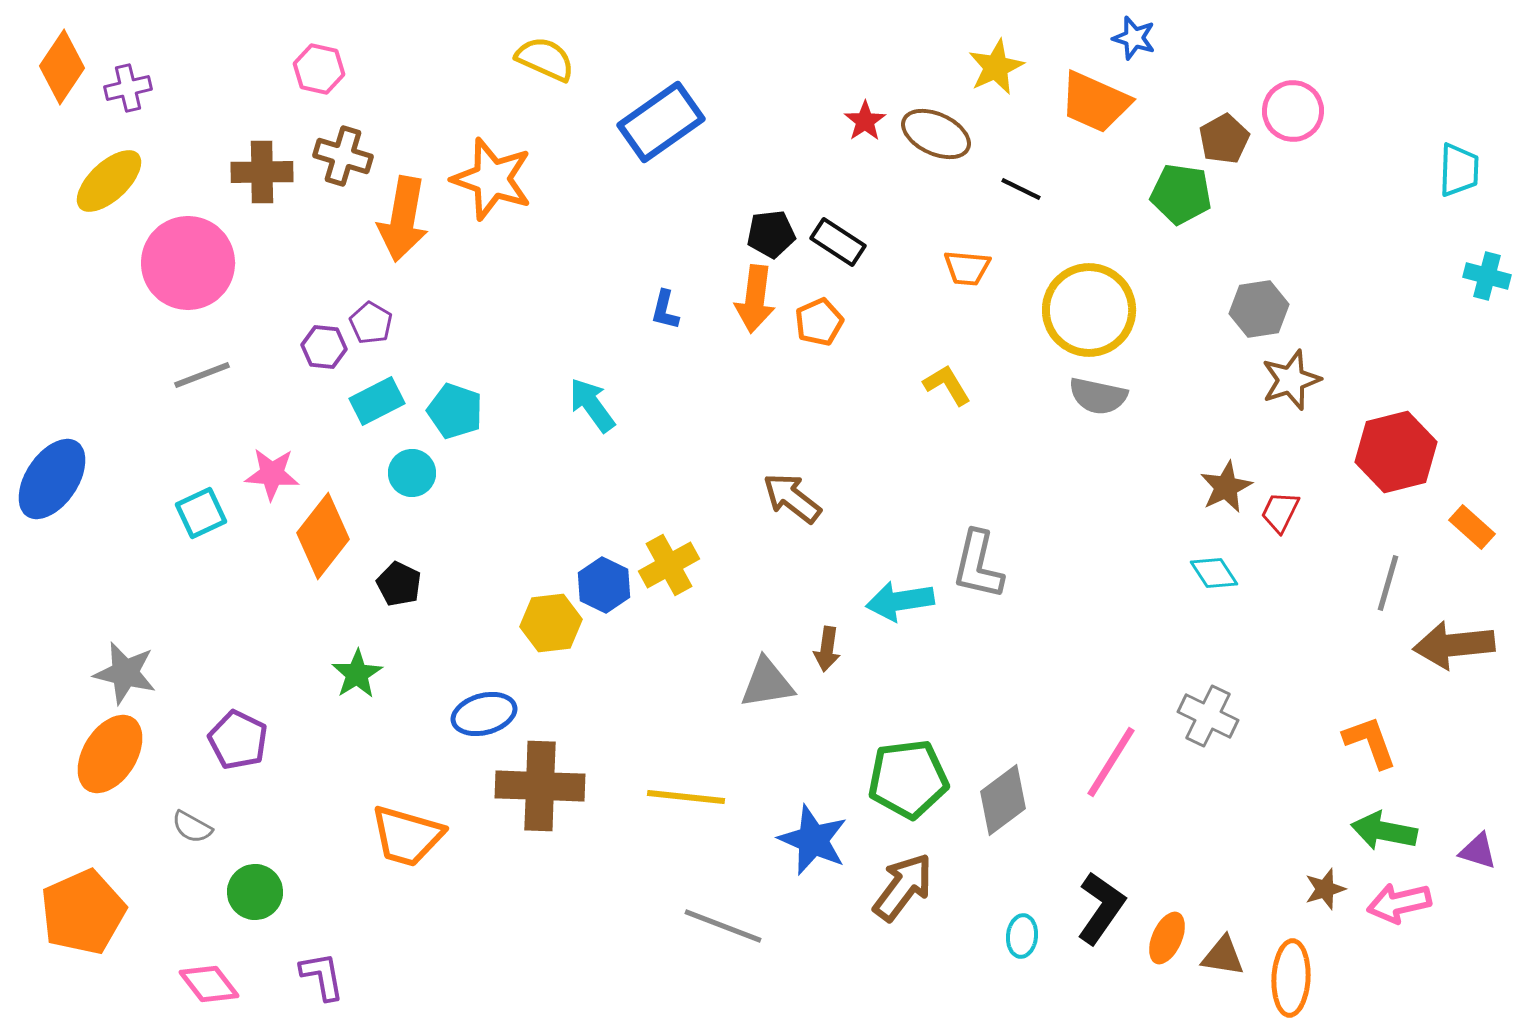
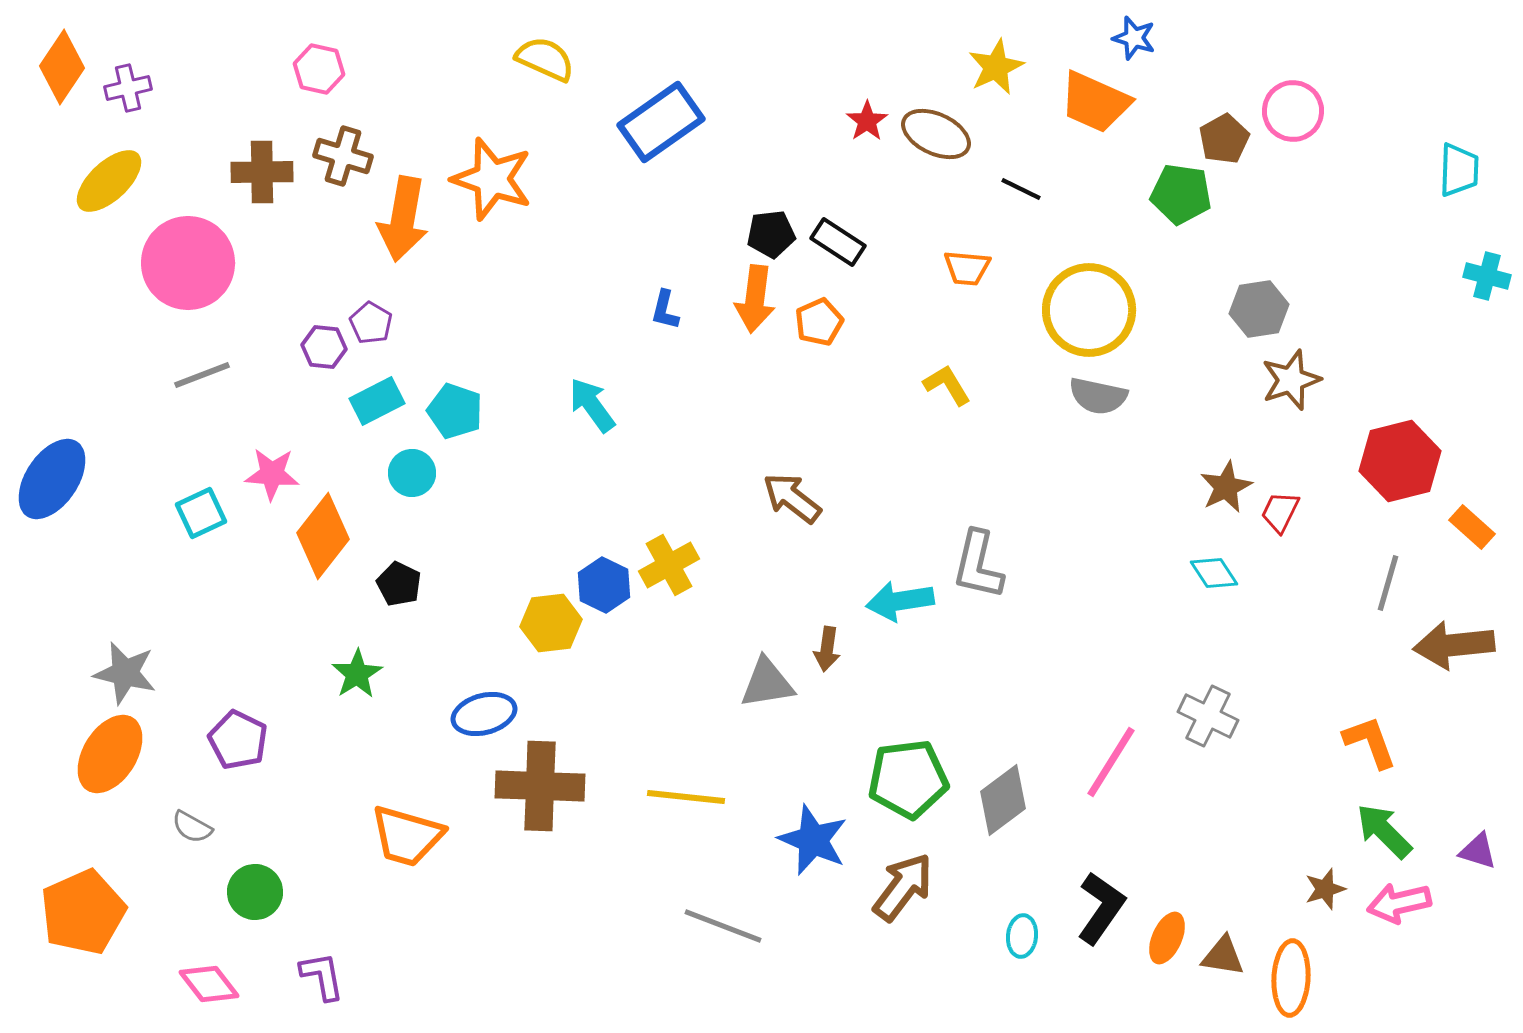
red star at (865, 121): moved 2 px right
red hexagon at (1396, 452): moved 4 px right, 9 px down
green arrow at (1384, 831): rotated 34 degrees clockwise
